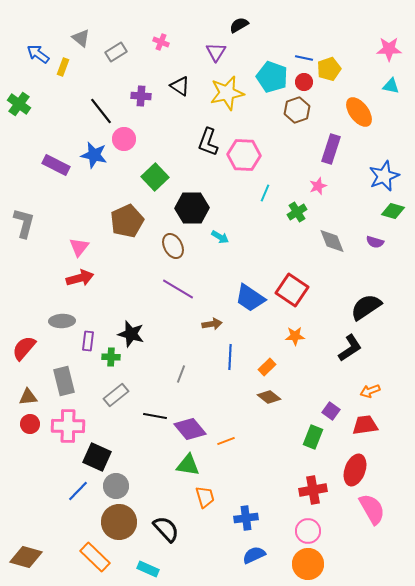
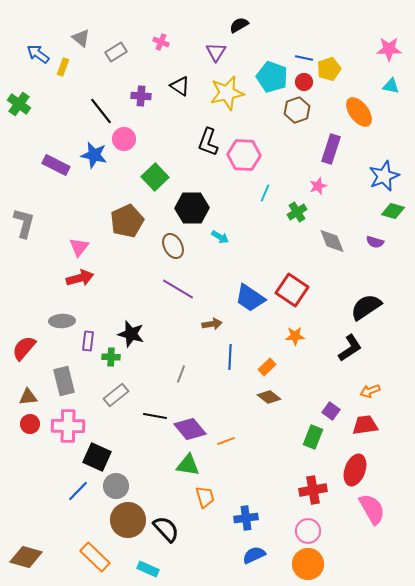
brown circle at (119, 522): moved 9 px right, 2 px up
